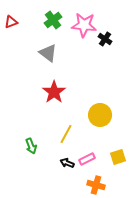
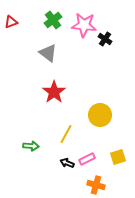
green arrow: rotated 63 degrees counterclockwise
